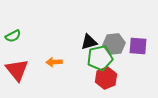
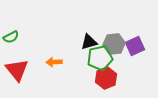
green semicircle: moved 2 px left, 1 px down
purple square: moved 3 px left; rotated 30 degrees counterclockwise
